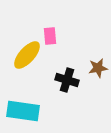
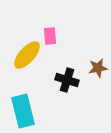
cyan rectangle: rotated 68 degrees clockwise
